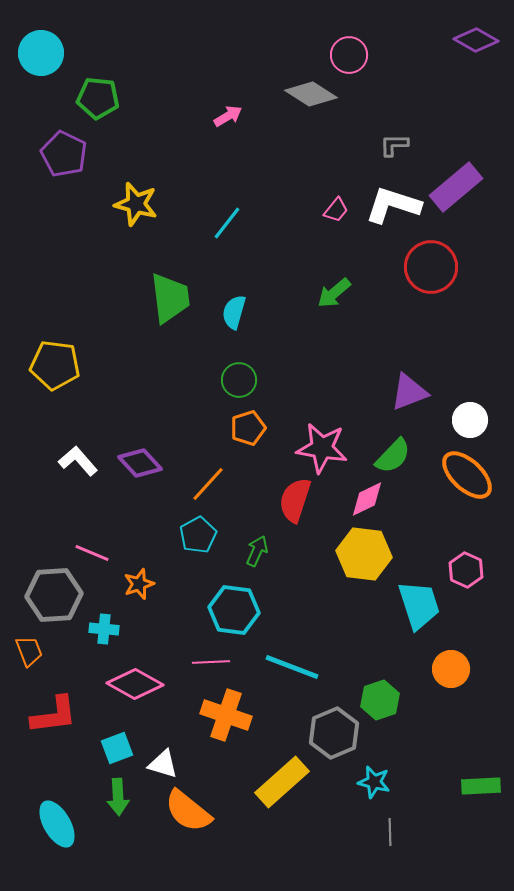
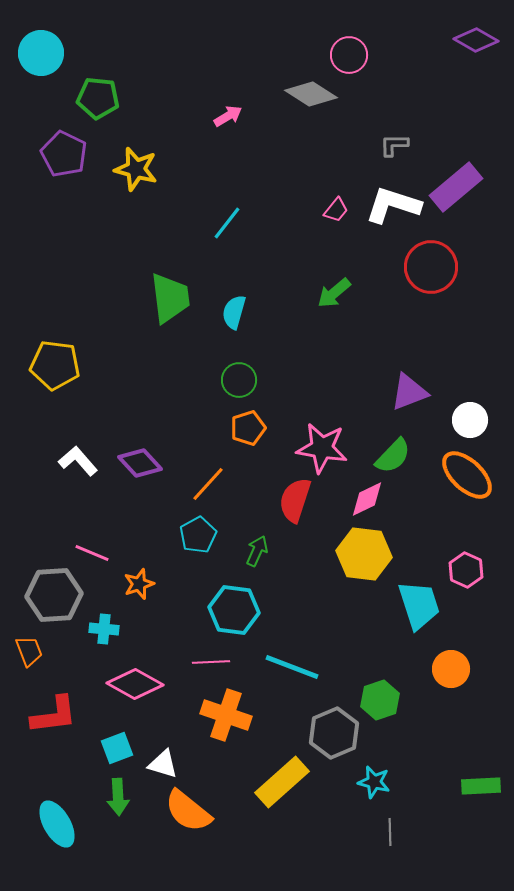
yellow star at (136, 204): moved 35 px up
